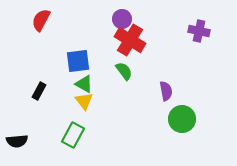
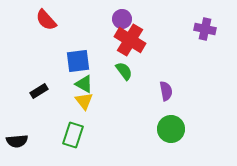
red semicircle: moved 5 px right; rotated 70 degrees counterclockwise
purple cross: moved 6 px right, 2 px up
black rectangle: rotated 30 degrees clockwise
green circle: moved 11 px left, 10 px down
green rectangle: rotated 10 degrees counterclockwise
